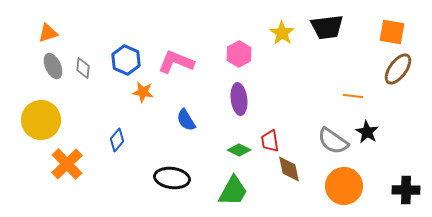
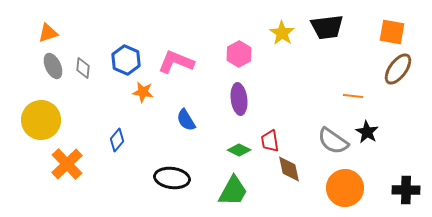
orange circle: moved 1 px right, 2 px down
